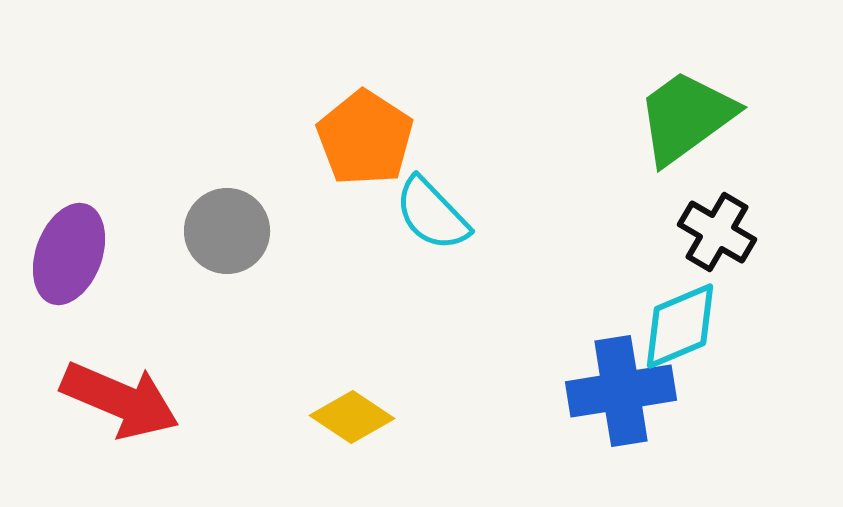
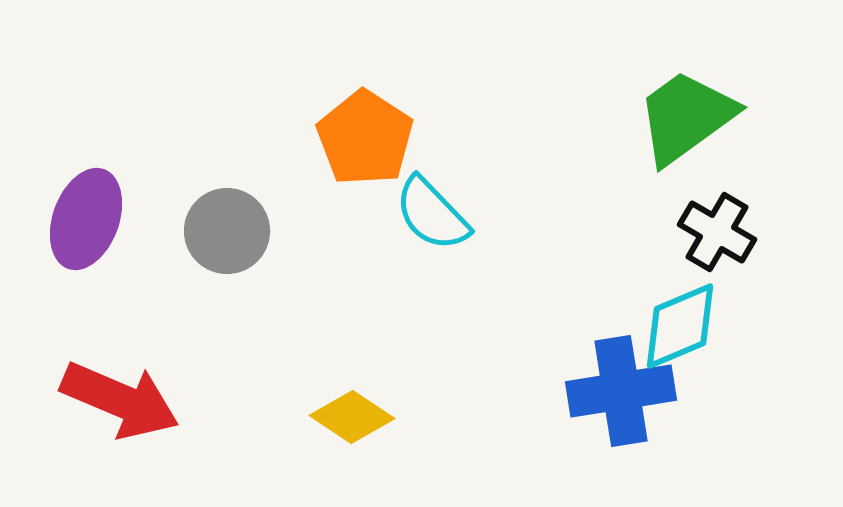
purple ellipse: moved 17 px right, 35 px up
